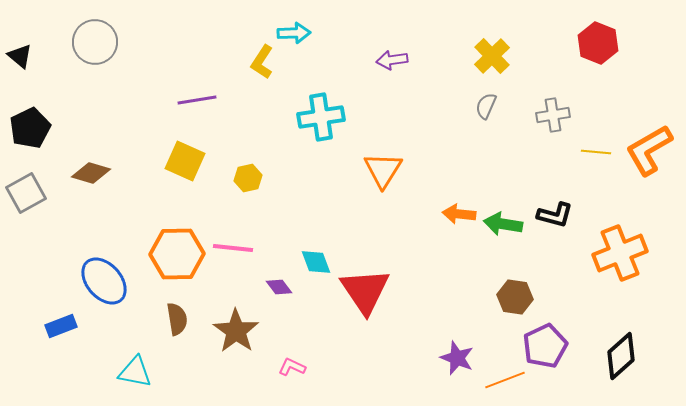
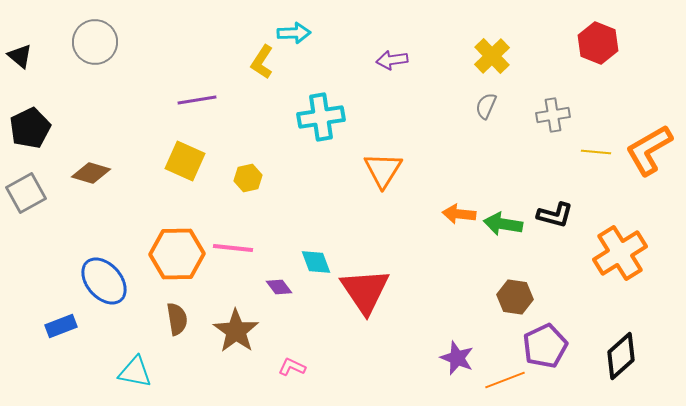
orange cross: rotated 10 degrees counterclockwise
